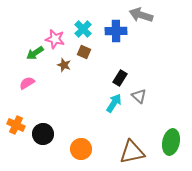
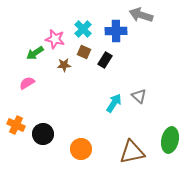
brown star: rotated 24 degrees counterclockwise
black rectangle: moved 15 px left, 18 px up
green ellipse: moved 1 px left, 2 px up
